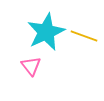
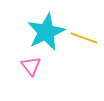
yellow line: moved 2 px down
